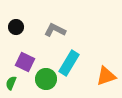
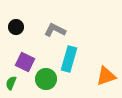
cyan rectangle: moved 4 px up; rotated 15 degrees counterclockwise
